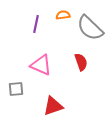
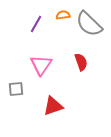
purple line: rotated 18 degrees clockwise
gray semicircle: moved 1 px left, 4 px up
pink triangle: rotated 40 degrees clockwise
